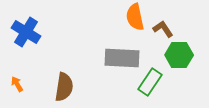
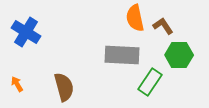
orange semicircle: moved 1 px down
brown L-shape: moved 3 px up
gray rectangle: moved 3 px up
brown semicircle: rotated 24 degrees counterclockwise
